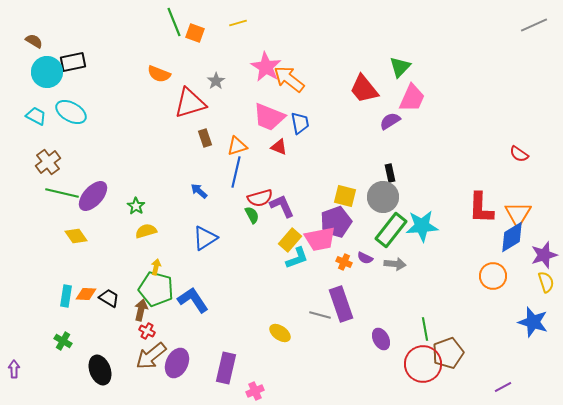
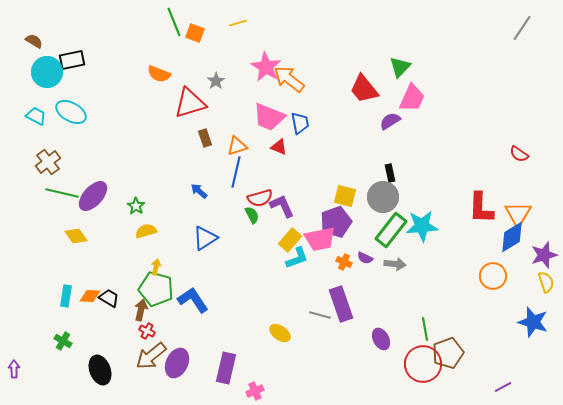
gray line at (534, 25): moved 12 px left, 3 px down; rotated 32 degrees counterclockwise
black rectangle at (73, 62): moved 1 px left, 2 px up
orange diamond at (86, 294): moved 4 px right, 2 px down
